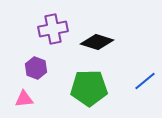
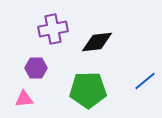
black diamond: rotated 24 degrees counterclockwise
purple hexagon: rotated 20 degrees counterclockwise
green pentagon: moved 1 px left, 2 px down
